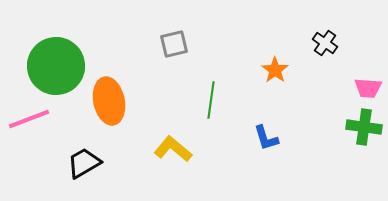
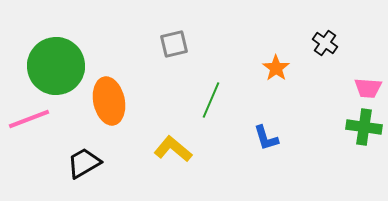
orange star: moved 1 px right, 2 px up
green line: rotated 15 degrees clockwise
